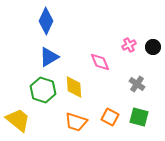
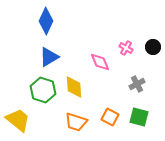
pink cross: moved 3 px left, 3 px down; rotated 32 degrees counterclockwise
gray cross: rotated 28 degrees clockwise
